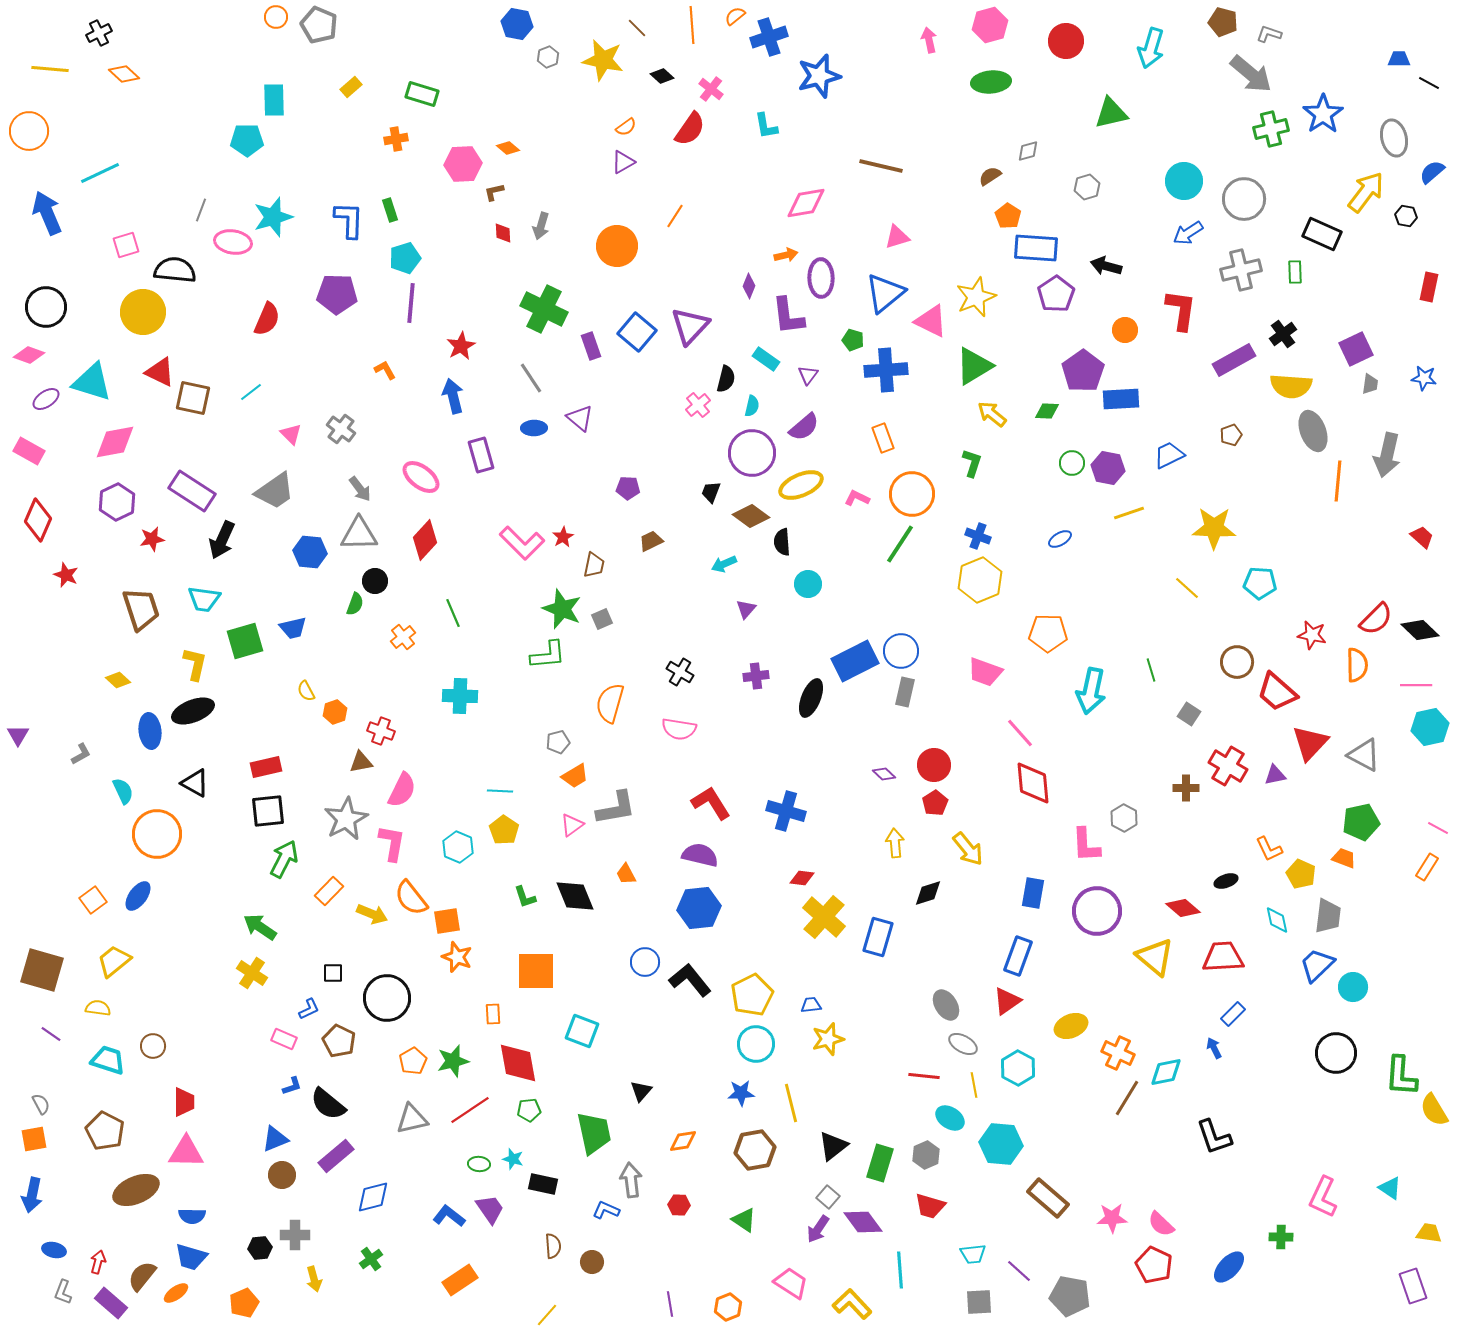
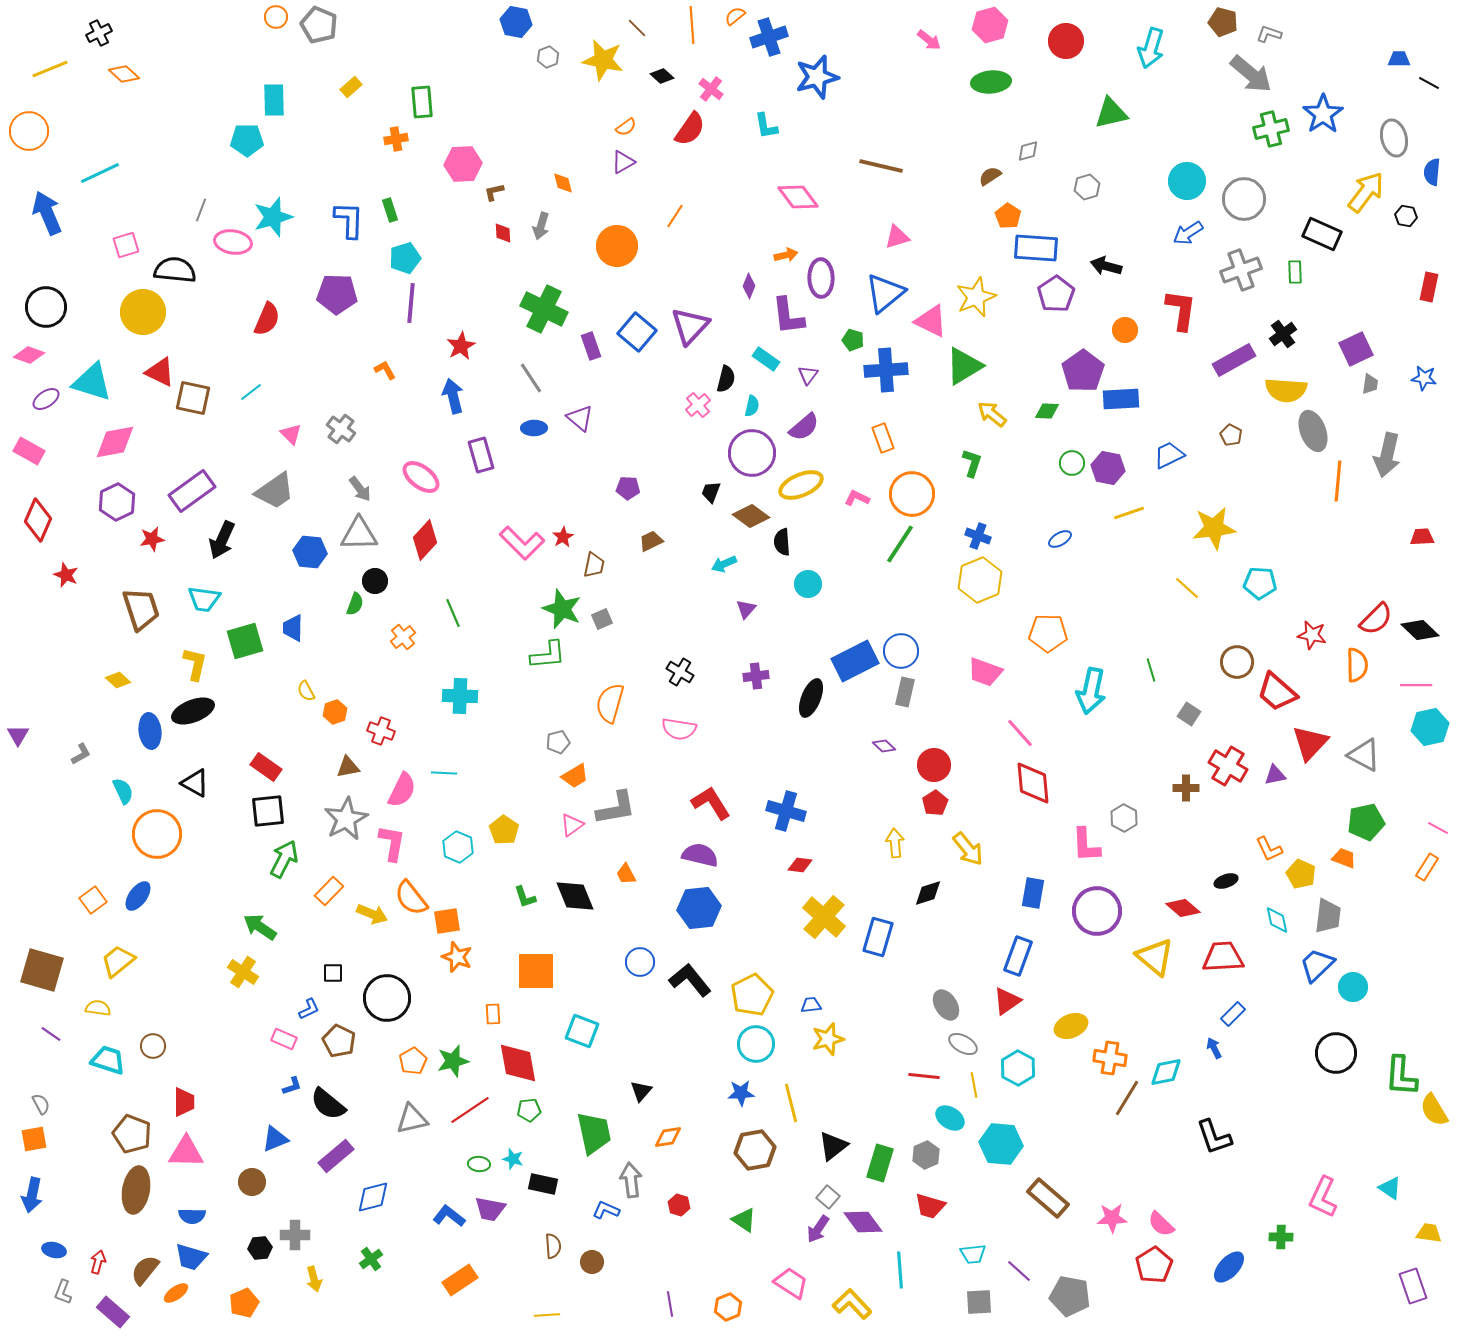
blue hexagon at (517, 24): moved 1 px left, 2 px up
pink arrow at (929, 40): rotated 140 degrees clockwise
yellow line at (50, 69): rotated 27 degrees counterclockwise
blue star at (819, 76): moved 2 px left, 1 px down
green rectangle at (422, 94): moved 8 px down; rotated 68 degrees clockwise
orange diamond at (508, 148): moved 55 px right, 35 px down; rotated 35 degrees clockwise
blue semicircle at (1432, 172): rotated 44 degrees counterclockwise
cyan circle at (1184, 181): moved 3 px right
pink diamond at (806, 203): moved 8 px left, 6 px up; rotated 63 degrees clockwise
gray cross at (1241, 270): rotated 6 degrees counterclockwise
green triangle at (974, 366): moved 10 px left
yellow semicircle at (1291, 386): moved 5 px left, 4 px down
brown pentagon at (1231, 435): rotated 25 degrees counterclockwise
purple rectangle at (192, 491): rotated 69 degrees counterclockwise
yellow star at (1214, 528): rotated 9 degrees counterclockwise
red trapezoid at (1422, 537): rotated 45 degrees counterclockwise
blue trapezoid at (293, 628): rotated 104 degrees clockwise
brown triangle at (361, 762): moved 13 px left, 5 px down
red rectangle at (266, 767): rotated 48 degrees clockwise
purple diamond at (884, 774): moved 28 px up
cyan line at (500, 791): moved 56 px left, 18 px up
green pentagon at (1361, 822): moved 5 px right
red diamond at (802, 878): moved 2 px left, 13 px up
yellow trapezoid at (114, 961): moved 4 px right
blue circle at (645, 962): moved 5 px left
yellow cross at (252, 973): moved 9 px left, 1 px up
orange cross at (1118, 1053): moved 8 px left, 5 px down; rotated 16 degrees counterclockwise
brown pentagon at (105, 1131): moved 27 px right, 3 px down; rotated 6 degrees counterclockwise
orange diamond at (683, 1141): moved 15 px left, 4 px up
brown circle at (282, 1175): moved 30 px left, 7 px down
brown ellipse at (136, 1190): rotated 57 degrees counterclockwise
red hexagon at (679, 1205): rotated 15 degrees clockwise
purple trapezoid at (490, 1209): rotated 136 degrees clockwise
red pentagon at (1154, 1265): rotated 15 degrees clockwise
brown semicircle at (142, 1276): moved 3 px right, 6 px up
purple rectangle at (111, 1303): moved 2 px right, 9 px down
yellow line at (547, 1315): rotated 45 degrees clockwise
